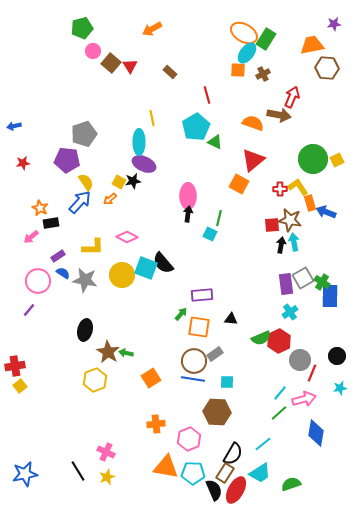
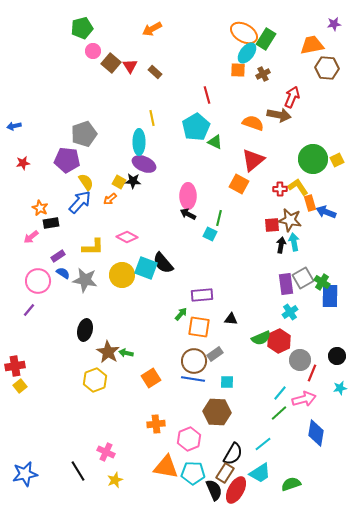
brown rectangle at (170, 72): moved 15 px left
black star at (133, 181): rotated 14 degrees clockwise
black arrow at (188, 214): rotated 70 degrees counterclockwise
yellow star at (107, 477): moved 8 px right, 3 px down
